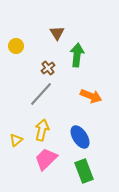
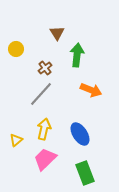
yellow circle: moved 3 px down
brown cross: moved 3 px left
orange arrow: moved 6 px up
yellow arrow: moved 2 px right, 1 px up
blue ellipse: moved 3 px up
pink trapezoid: moved 1 px left
green rectangle: moved 1 px right, 2 px down
